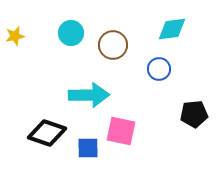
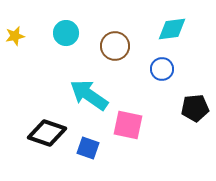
cyan circle: moved 5 px left
brown circle: moved 2 px right, 1 px down
blue circle: moved 3 px right
cyan arrow: rotated 144 degrees counterclockwise
black pentagon: moved 1 px right, 6 px up
pink square: moved 7 px right, 6 px up
blue square: rotated 20 degrees clockwise
